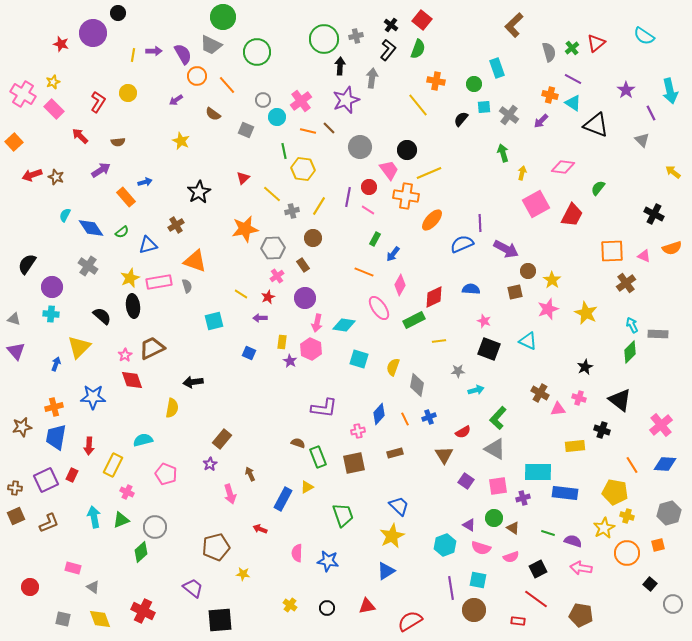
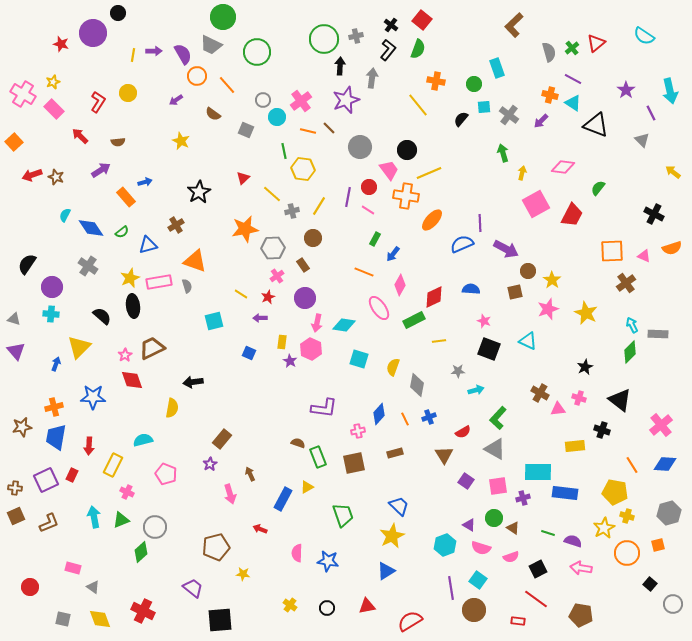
cyan square at (478, 580): rotated 24 degrees clockwise
